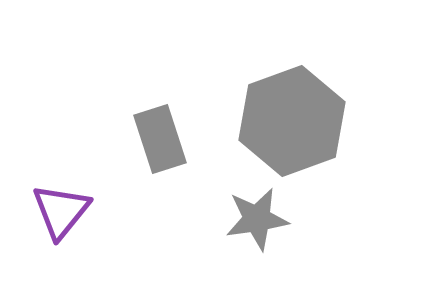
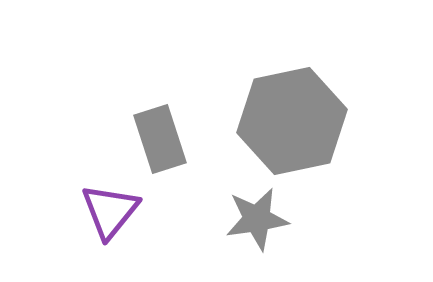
gray hexagon: rotated 8 degrees clockwise
purple triangle: moved 49 px right
